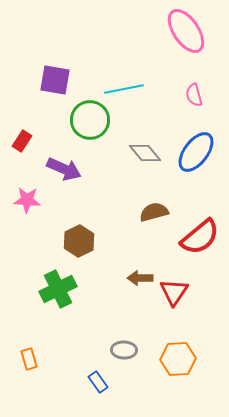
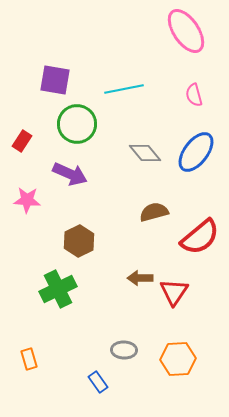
green circle: moved 13 px left, 4 px down
purple arrow: moved 6 px right, 5 px down
